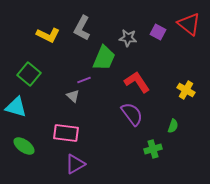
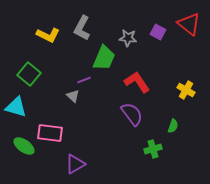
pink rectangle: moved 16 px left
